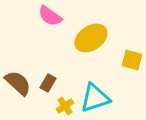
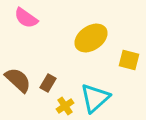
pink semicircle: moved 24 px left, 2 px down
yellow square: moved 3 px left
brown semicircle: moved 3 px up
cyan triangle: rotated 24 degrees counterclockwise
